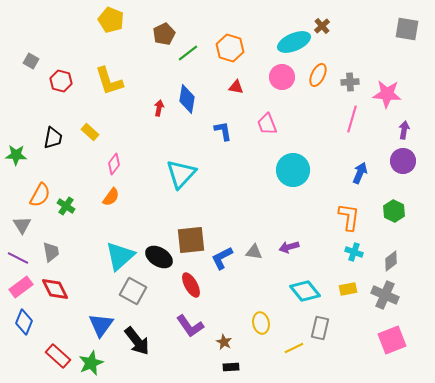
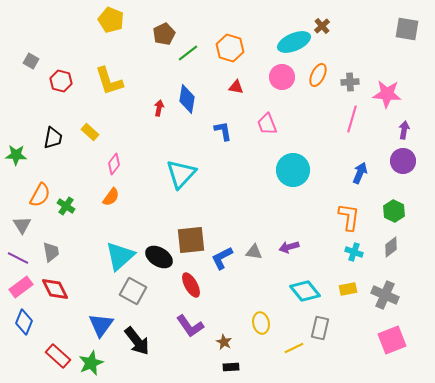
gray diamond at (391, 261): moved 14 px up
